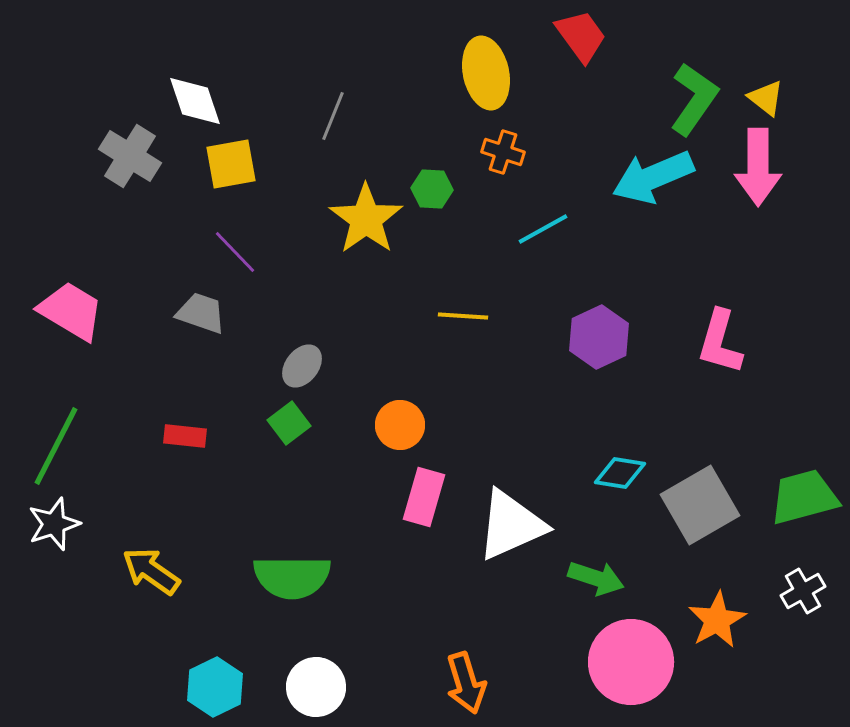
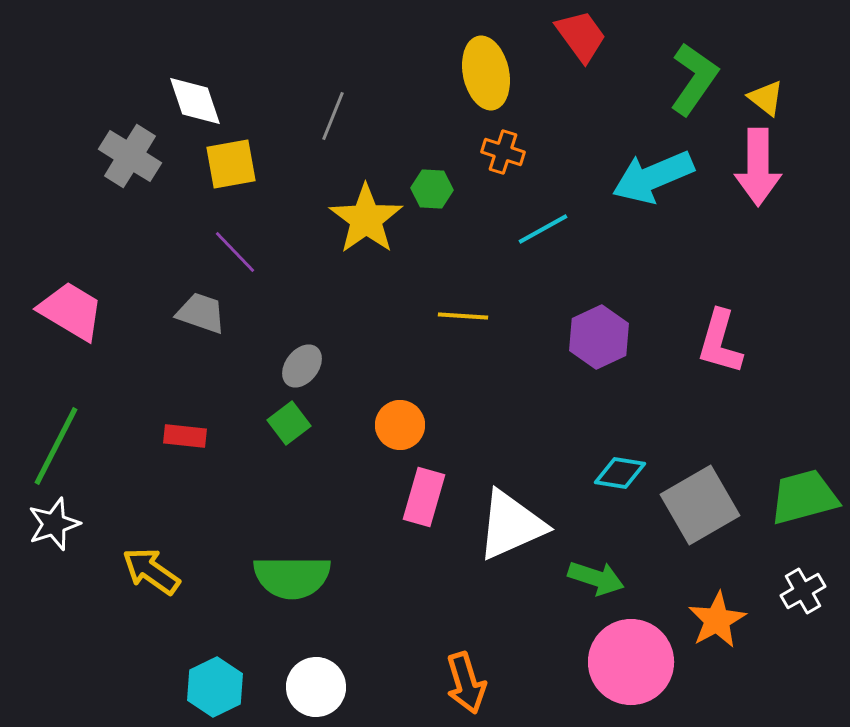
green L-shape: moved 20 px up
